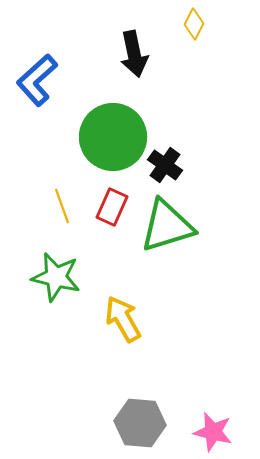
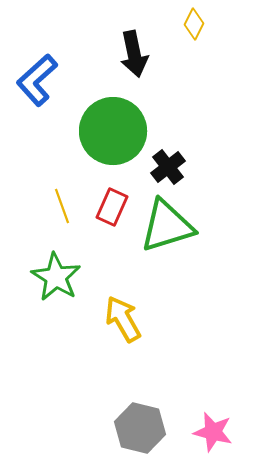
green circle: moved 6 px up
black cross: moved 3 px right, 2 px down; rotated 16 degrees clockwise
green star: rotated 18 degrees clockwise
gray hexagon: moved 5 px down; rotated 9 degrees clockwise
